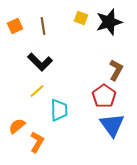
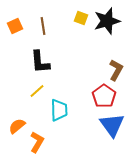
black star: moved 2 px left, 1 px up
black L-shape: rotated 40 degrees clockwise
